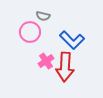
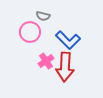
blue L-shape: moved 4 px left
